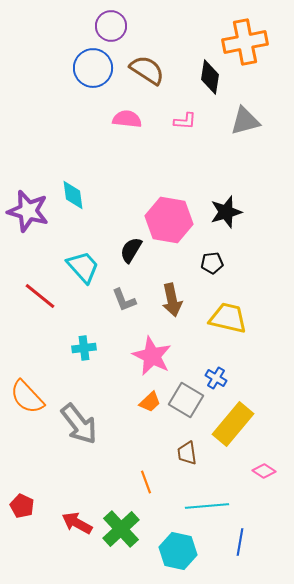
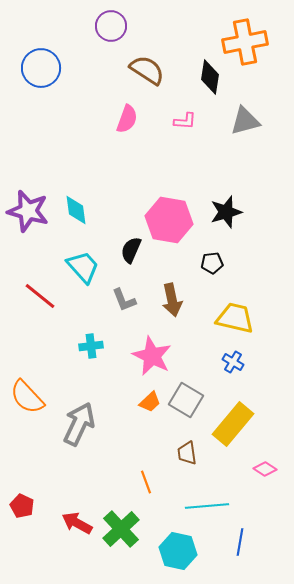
blue circle: moved 52 px left
pink semicircle: rotated 104 degrees clockwise
cyan diamond: moved 3 px right, 15 px down
black semicircle: rotated 8 degrees counterclockwise
yellow trapezoid: moved 7 px right
cyan cross: moved 7 px right, 2 px up
blue cross: moved 17 px right, 16 px up
gray arrow: rotated 117 degrees counterclockwise
pink diamond: moved 1 px right, 2 px up
